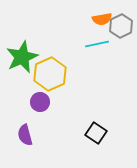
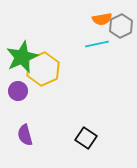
yellow hexagon: moved 7 px left, 5 px up
purple circle: moved 22 px left, 11 px up
black square: moved 10 px left, 5 px down
